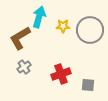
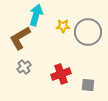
cyan arrow: moved 3 px left, 2 px up
gray circle: moved 2 px left, 2 px down
